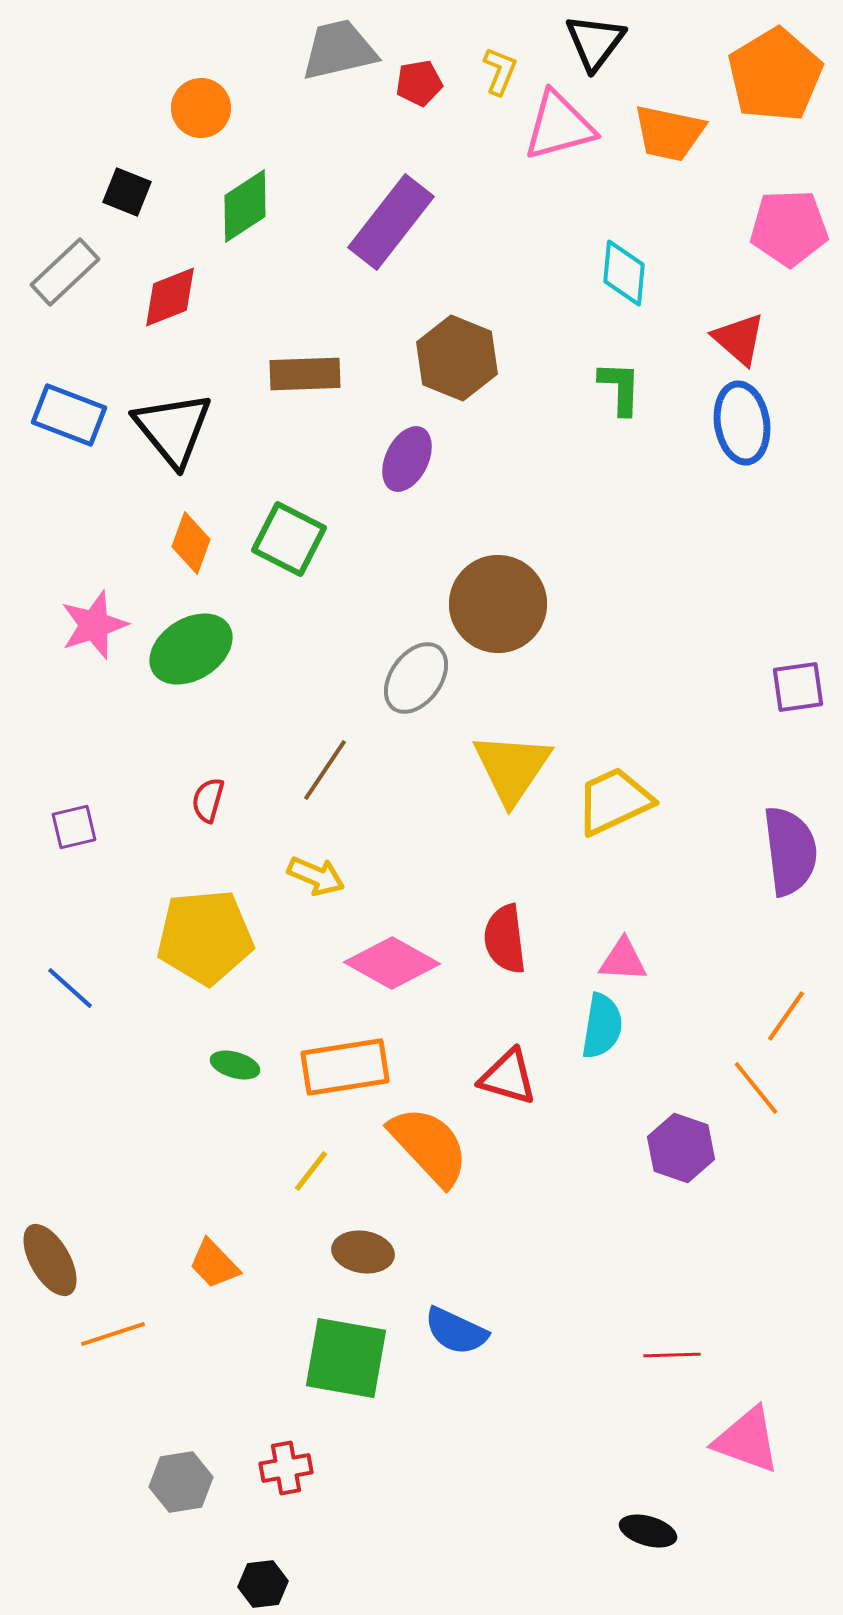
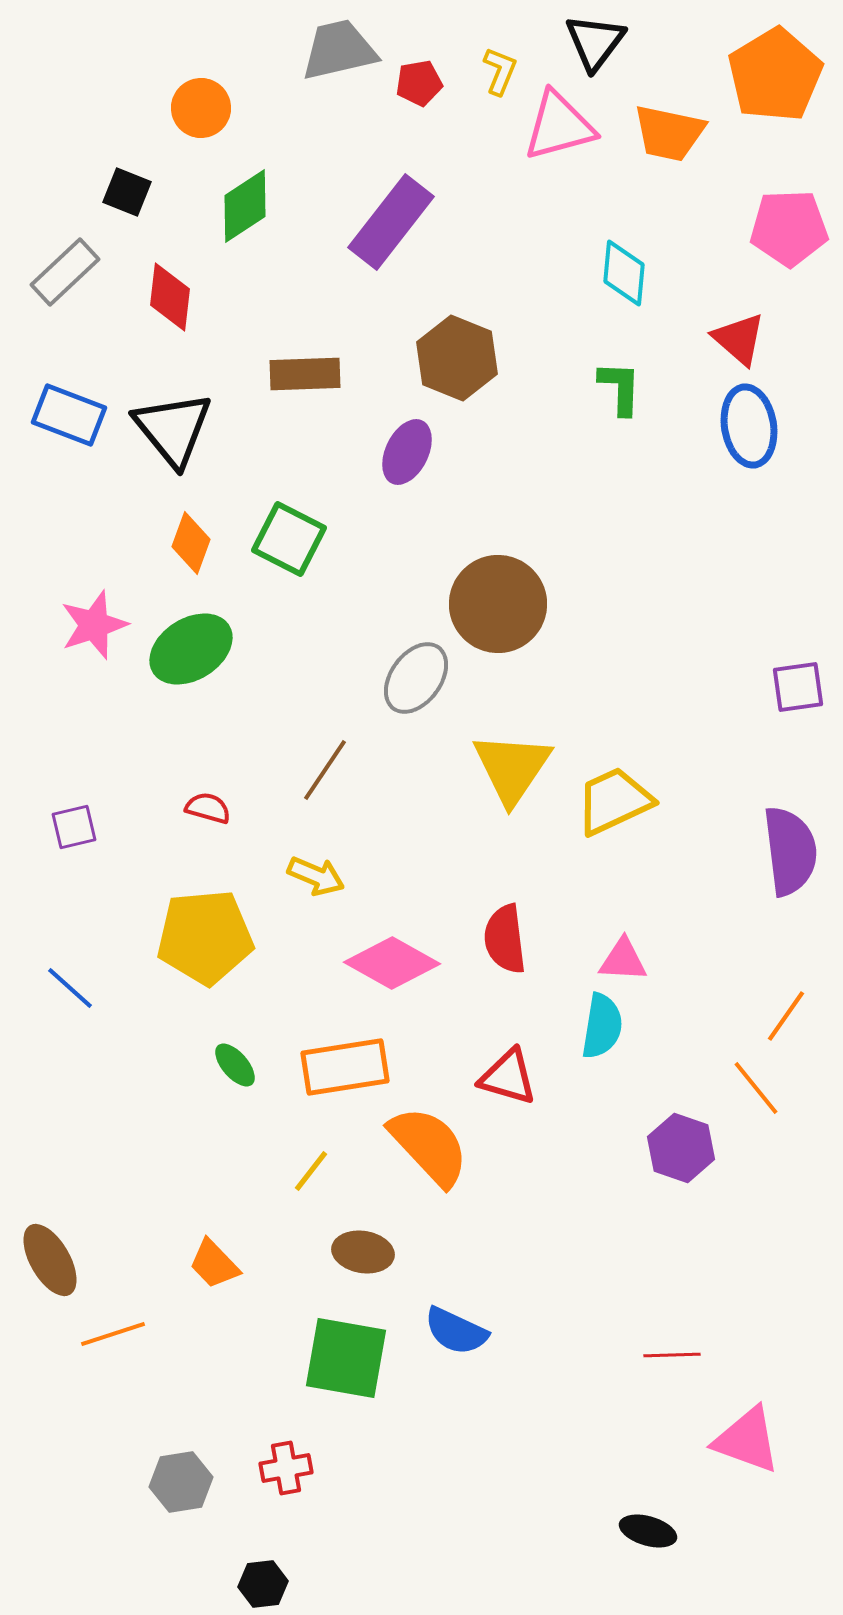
red diamond at (170, 297): rotated 62 degrees counterclockwise
blue ellipse at (742, 423): moved 7 px right, 3 px down
purple ellipse at (407, 459): moved 7 px up
red semicircle at (208, 800): moved 8 px down; rotated 90 degrees clockwise
green ellipse at (235, 1065): rotated 33 degrees clockwise
